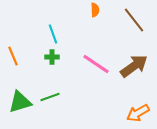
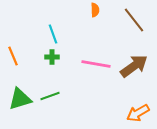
pink line: rotated 24 degrees counterclockwise
green line: moved 1 px up
green triangle: moved 3 px up
